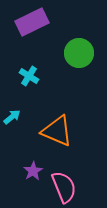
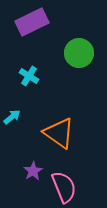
orange triangle: moved 2 px right, 2 px down; rotated 12 degrees clockwise
